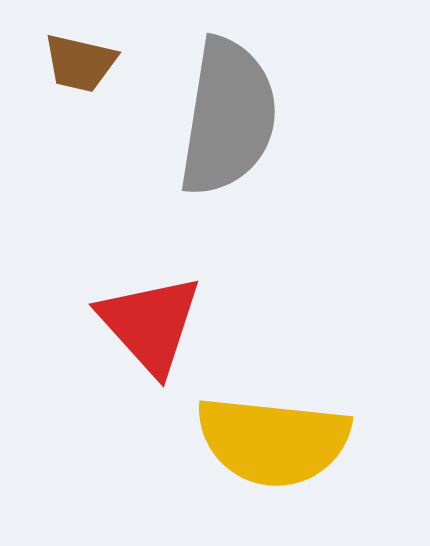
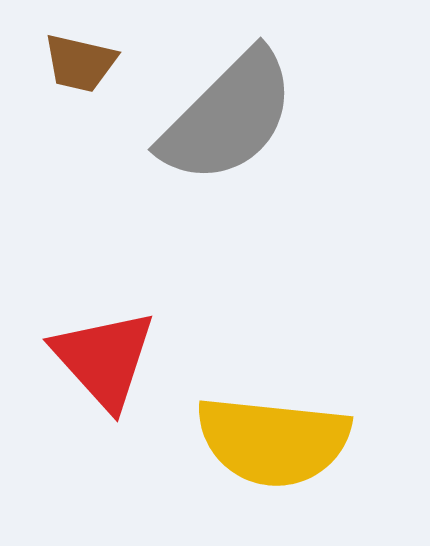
gray semicircle: rotated 36 degrees clockwise
red triangle: moved 46 px left, 35 px down
